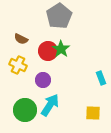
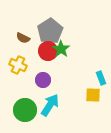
gray pentagon: moved 9 px left, 15 px down
brown semicircle: moved 2 px right, 1 px up
yellow square: moved 18 px up
